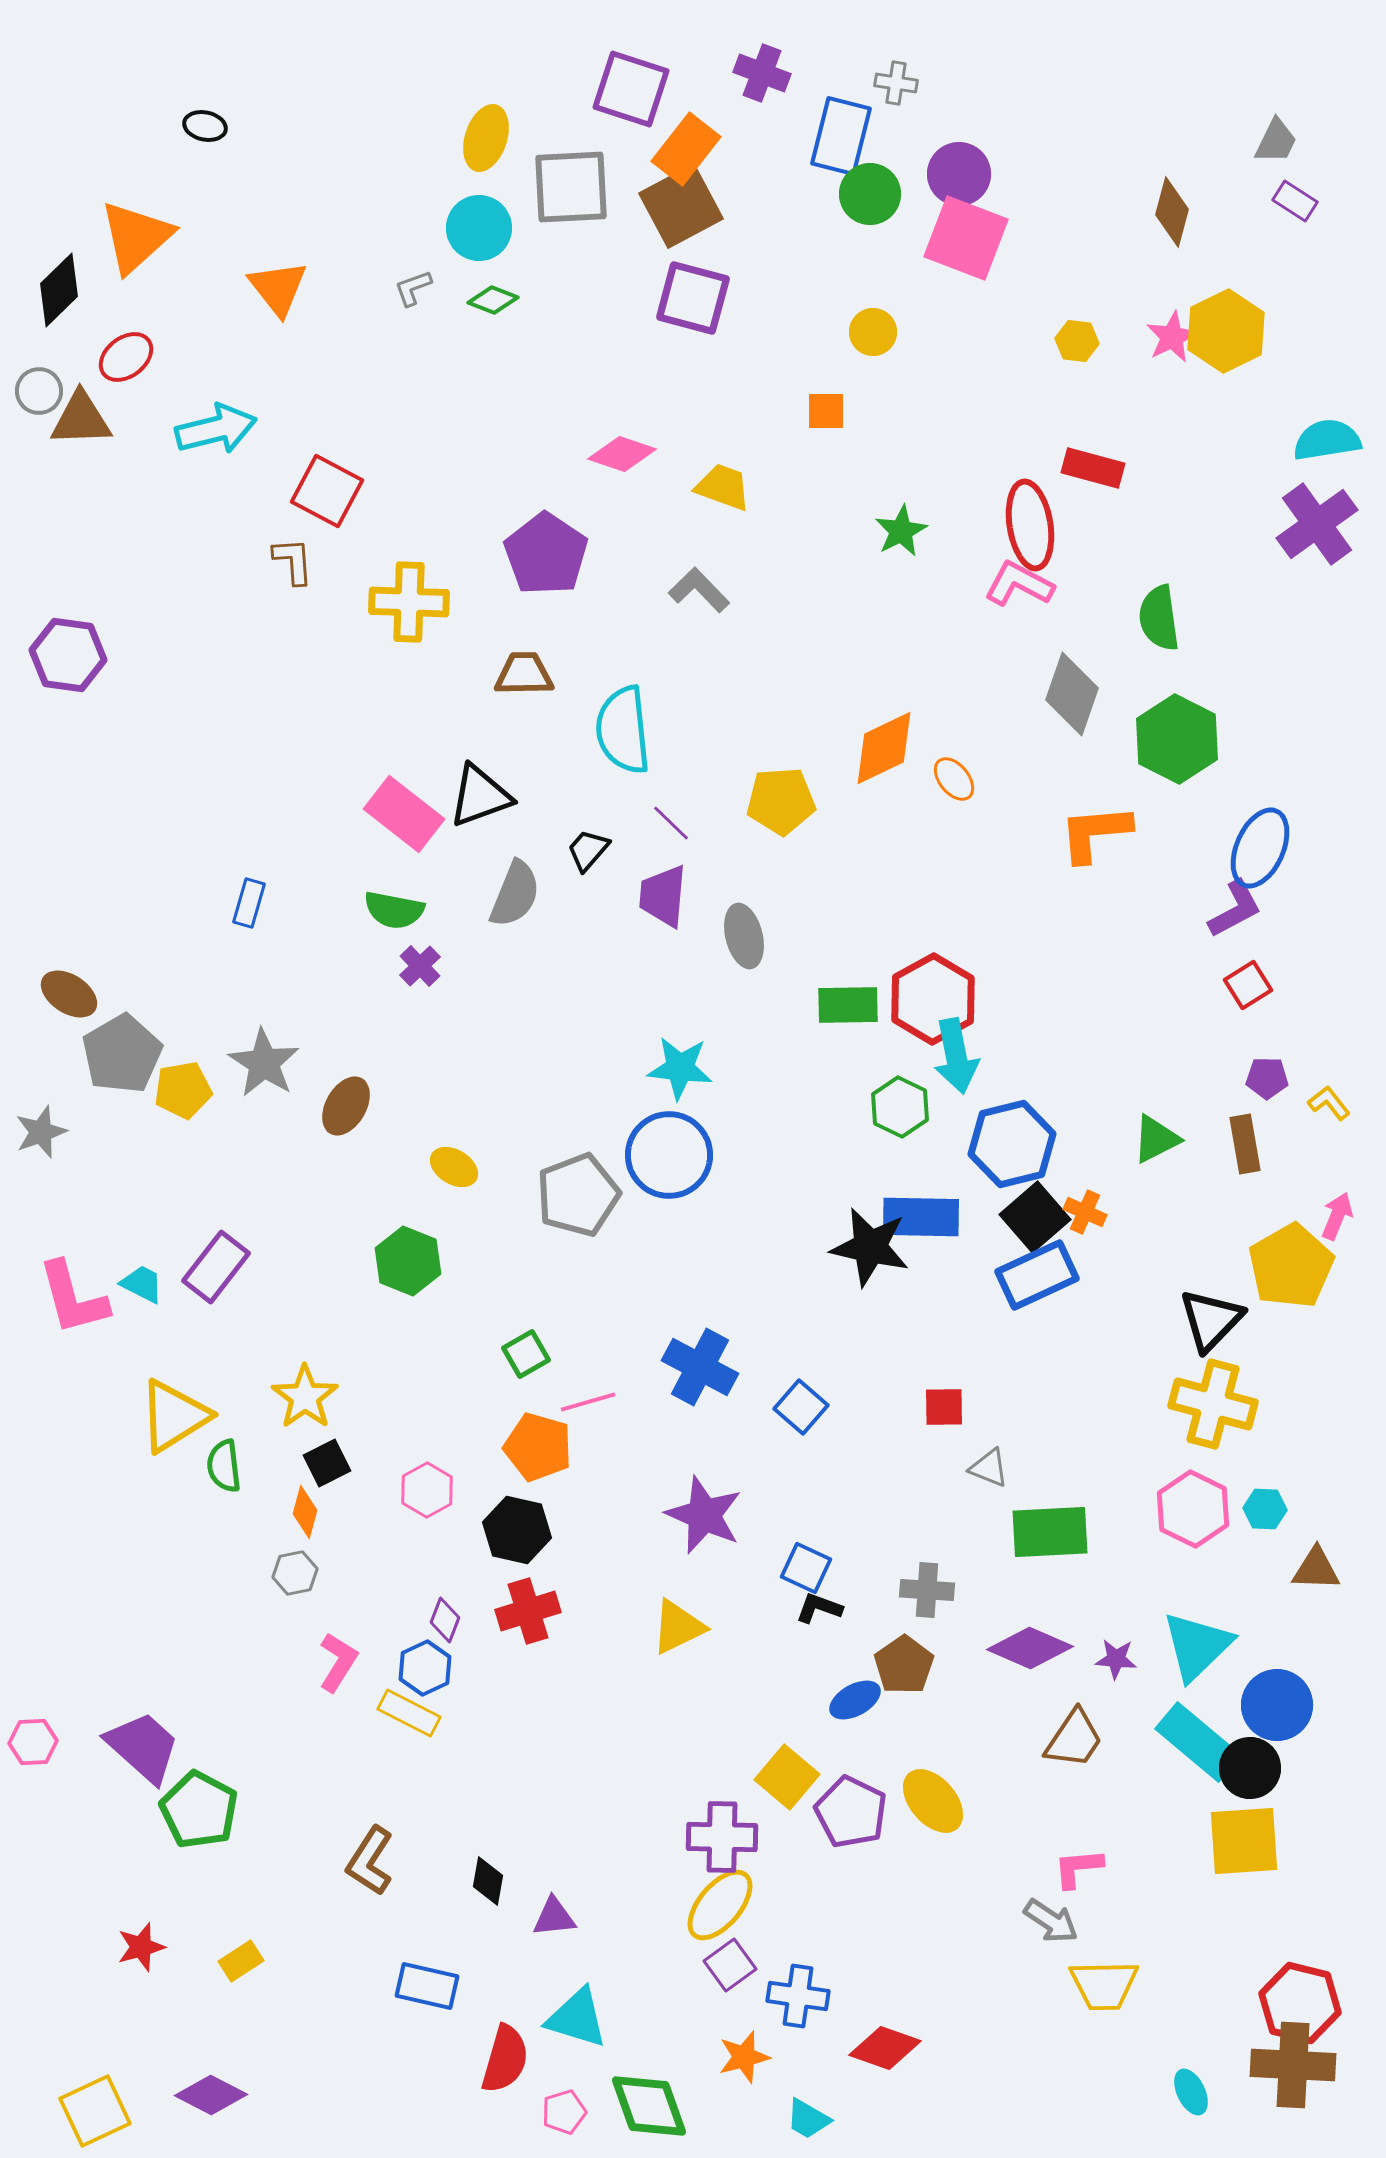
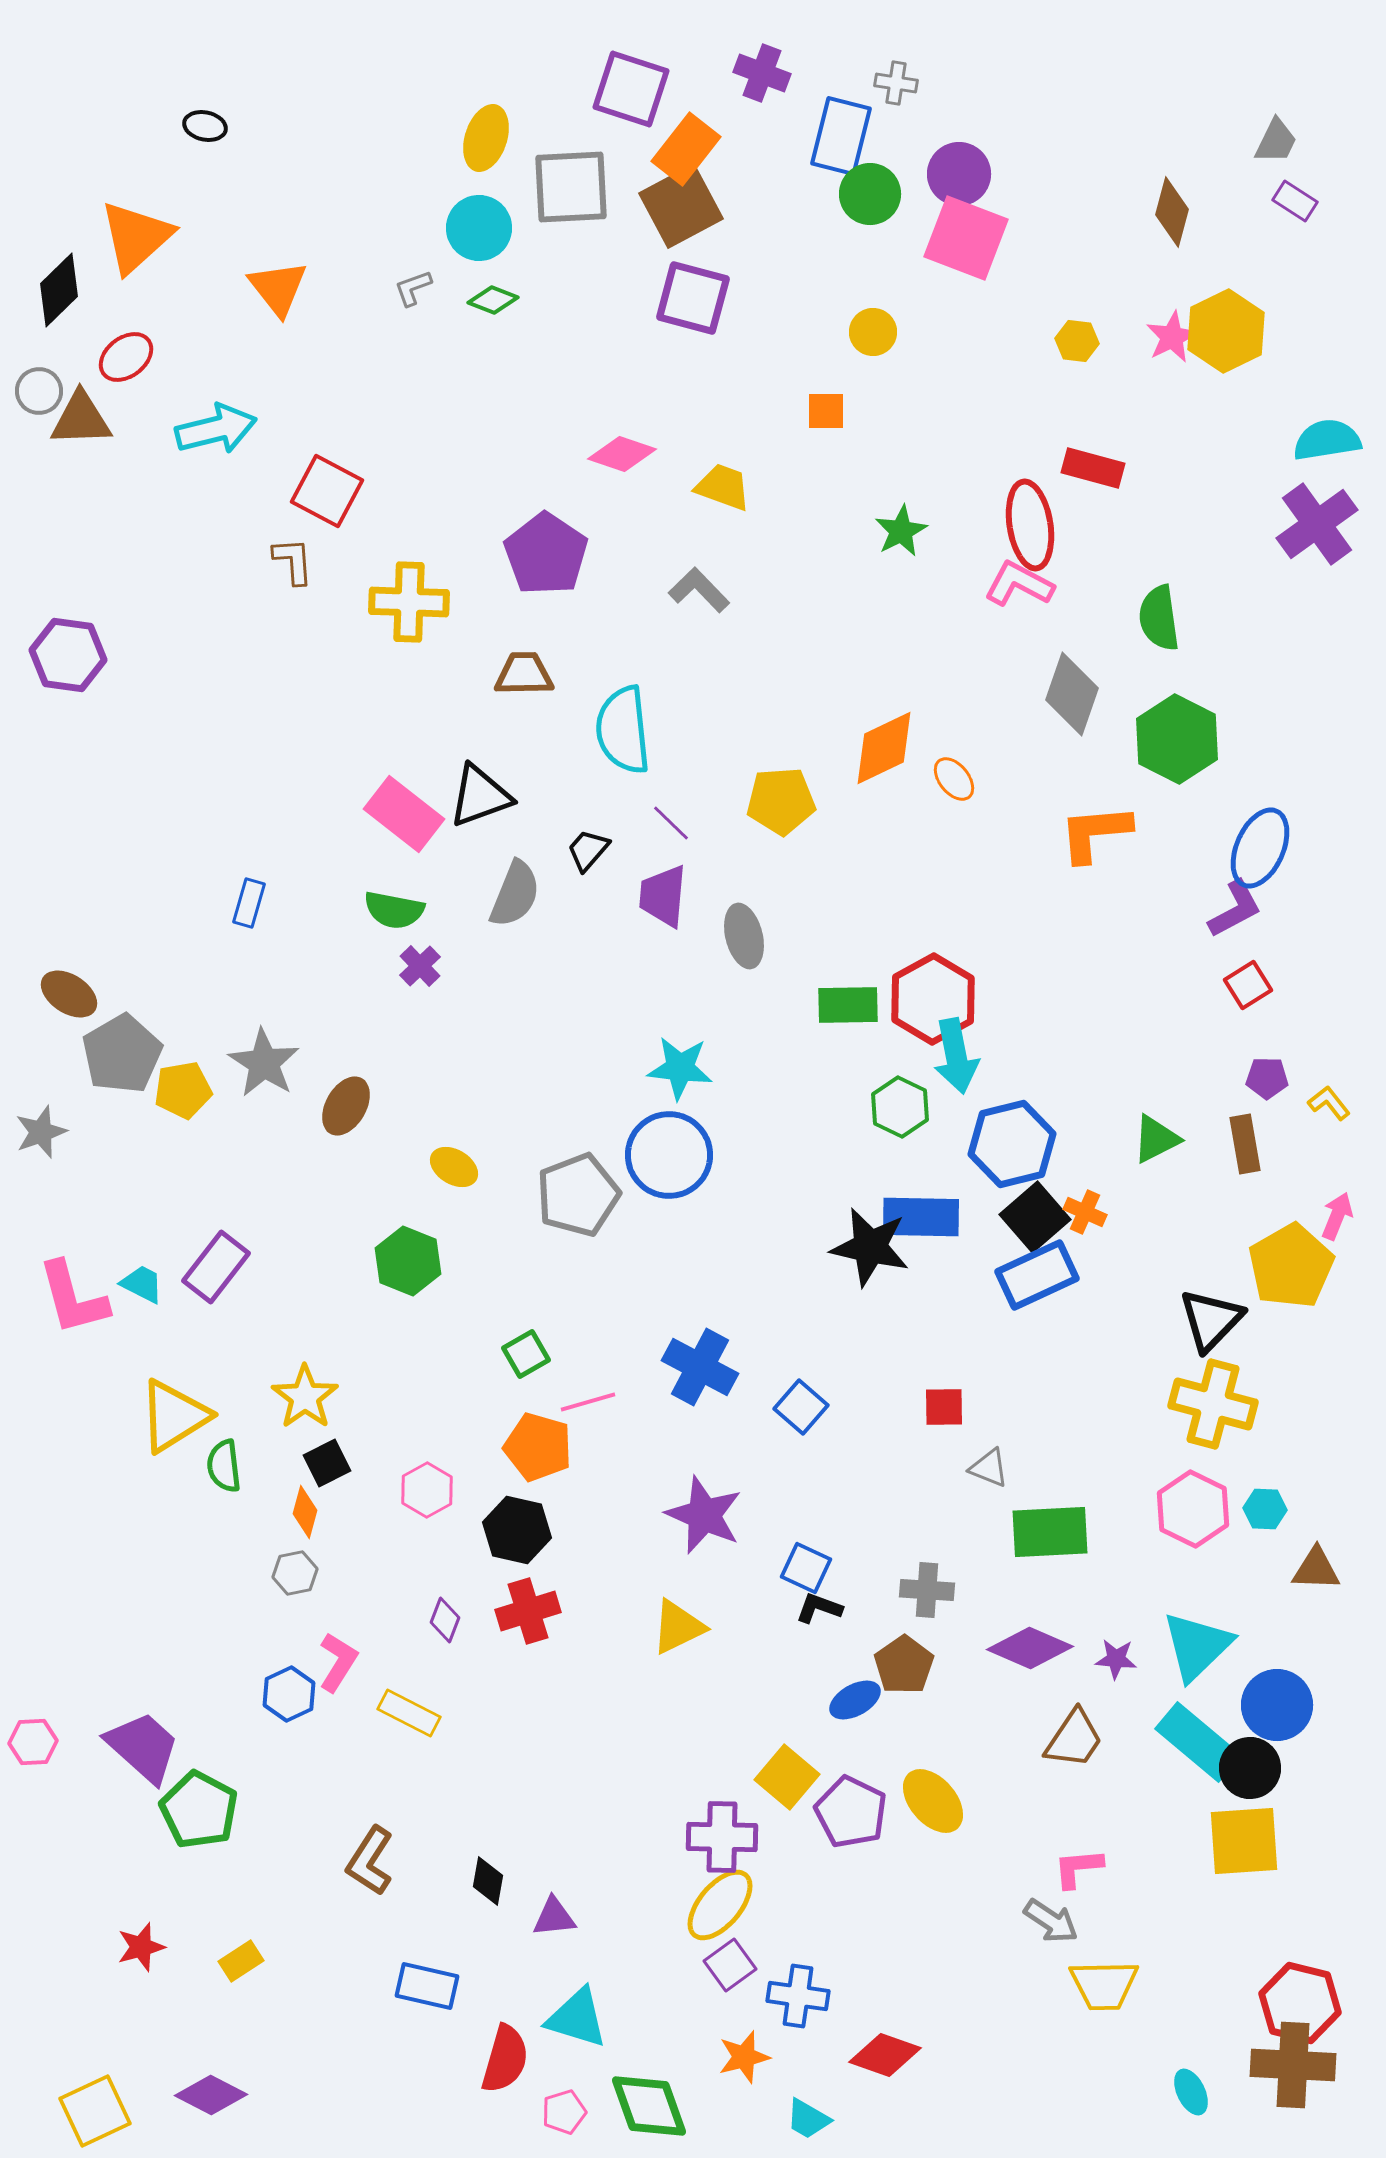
blue hexagon at (425, 1668): moved 136 px left, 26 px down
red diamond at (885, 2048): moved 7 px down
